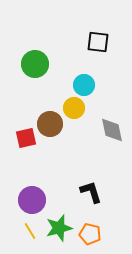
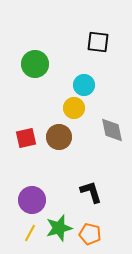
brown circle: moved 9 px right, 13 px down
yellow line: moved 2 px down; rotated 60 degrees clockwise
